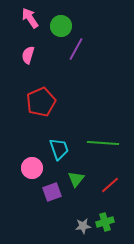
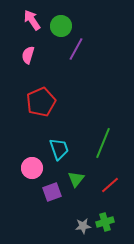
pink arrow: moved 2 px right, 2 px down
green line: rotated 72 degrees counterclockwise
